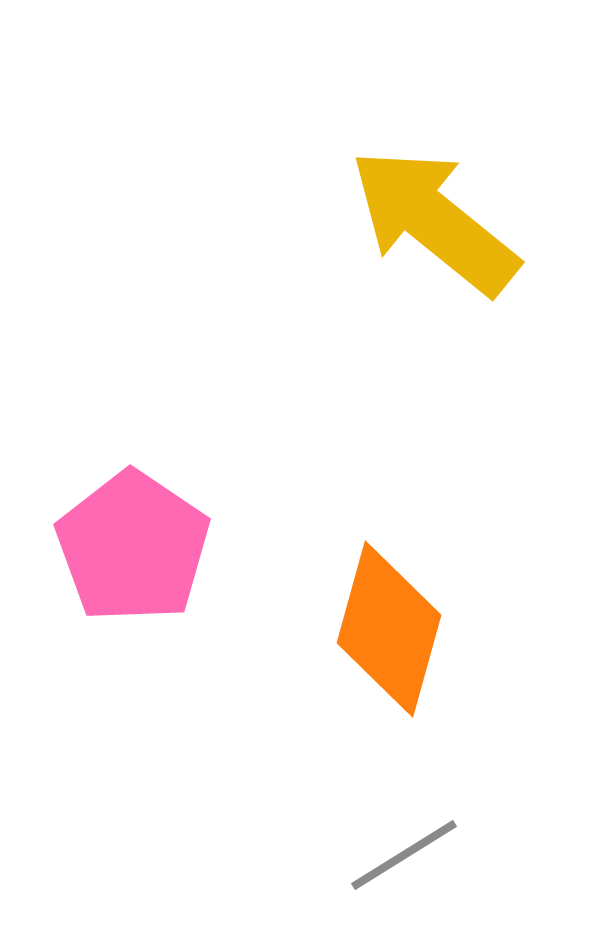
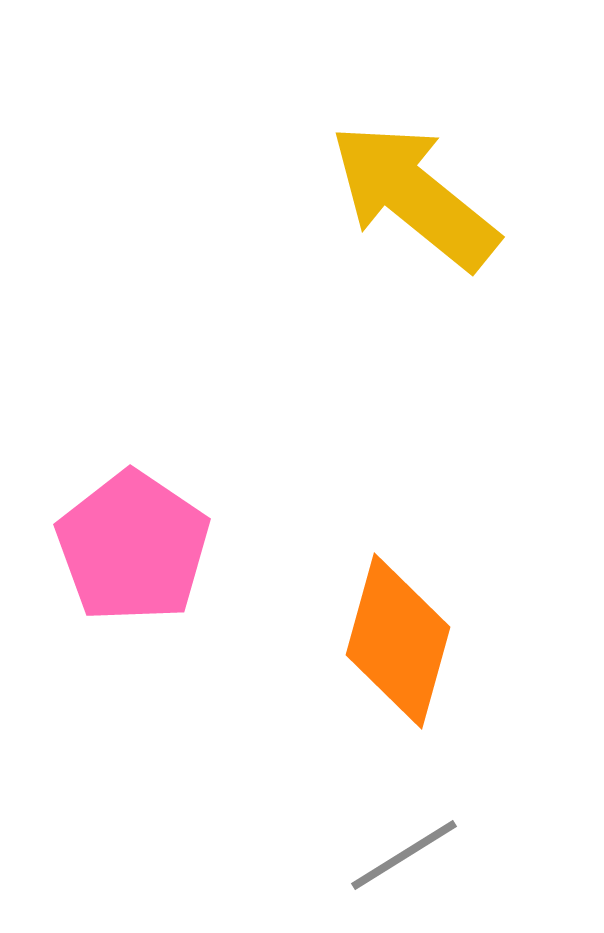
yellow arrow: moved 20 px left, 25 px up
orange diamond: moved 9 px right, 12 px down
